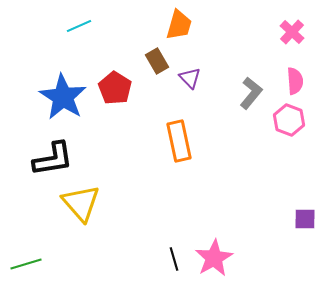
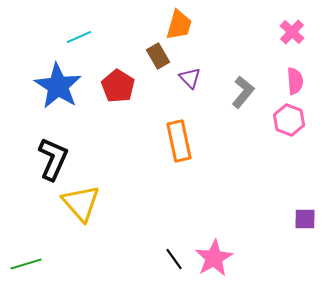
cyan line: moved 11 px down
brown rectangle: moved 1 px right, 5 px up
red pentagon: moved 3 px right, 2 px up
gray L-shape: moved 8 px left, 1 px up
blue star: moved 5 px left, 11 px up
black L-shape: rotated 57 degrees counterclockwise
black line: rotated 20 degrees counterclockwise
